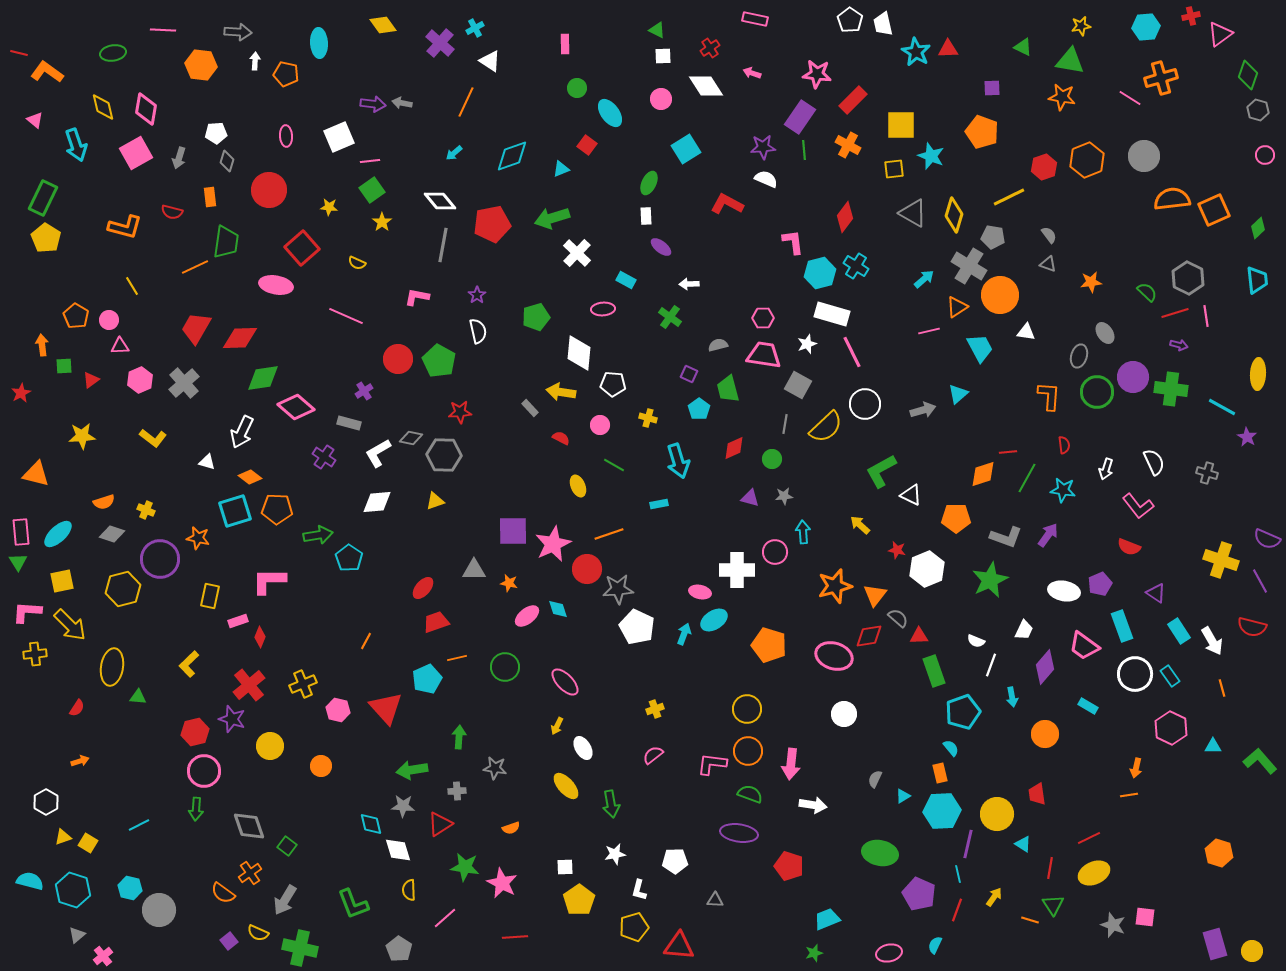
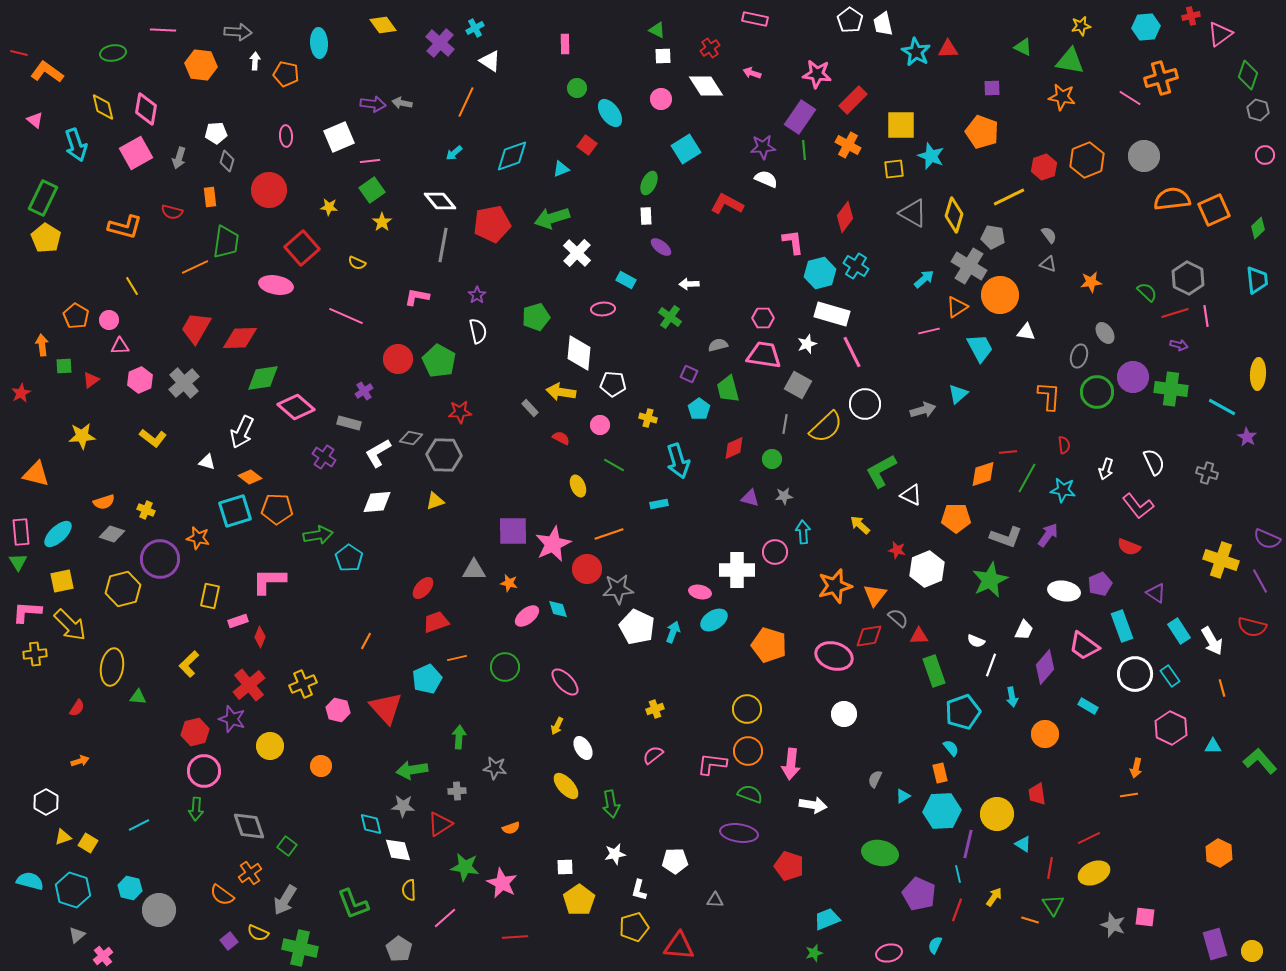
cyan arrow at (684, 634): moved 11 px left, 2 px up
orange hexagon at (1219, 853): rotated 8 degrees clockwise
orange semicircle at (223, 893): moved 1 px left, 2 px down
